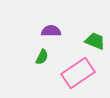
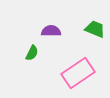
green trapezoid: moved 12 px up
green semicircle: moved 10 px left, 4 px up
